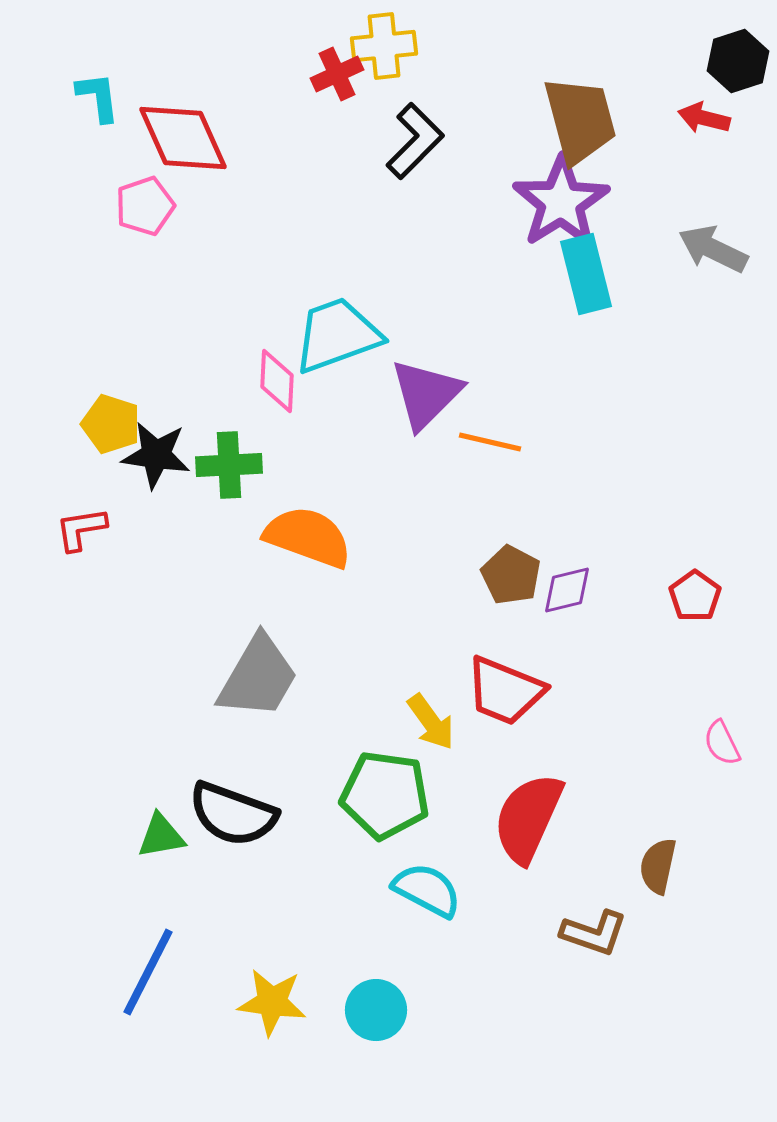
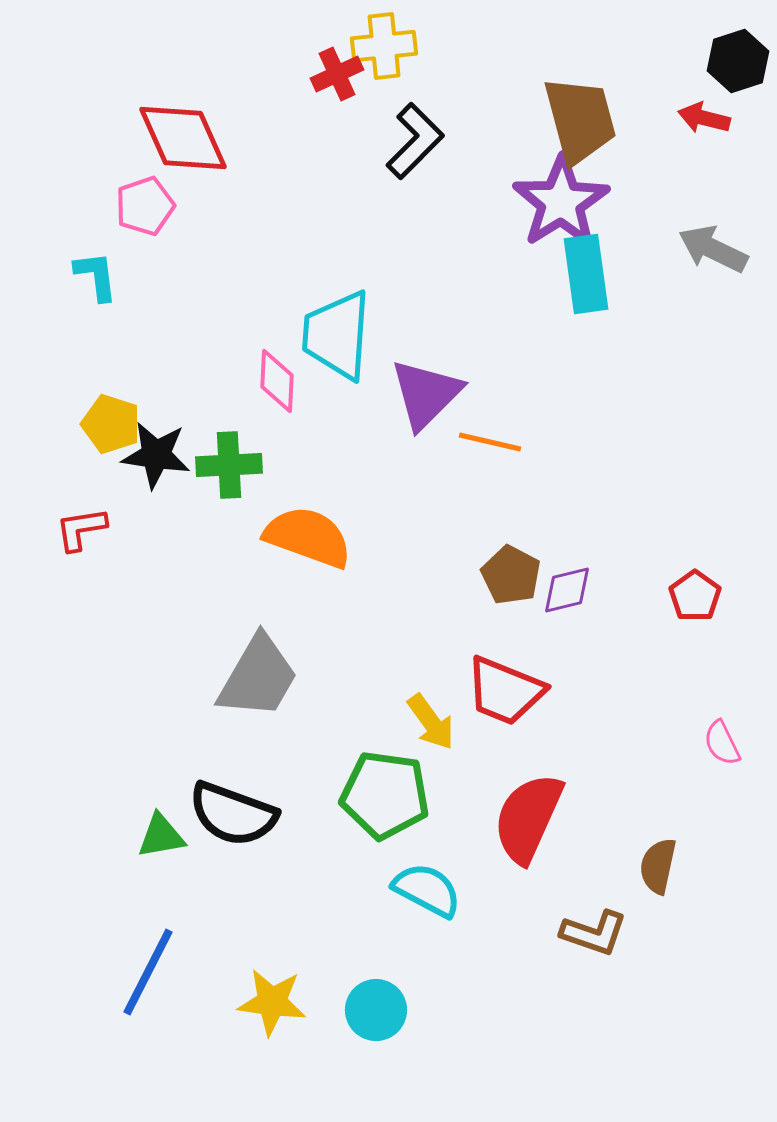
cyan L-shape: moved 2 px left, 179 px down
cyan rectangle: rotated 6 degrees clockwise
cyan trapezoid: rotated 66 degrees counterclockwise
